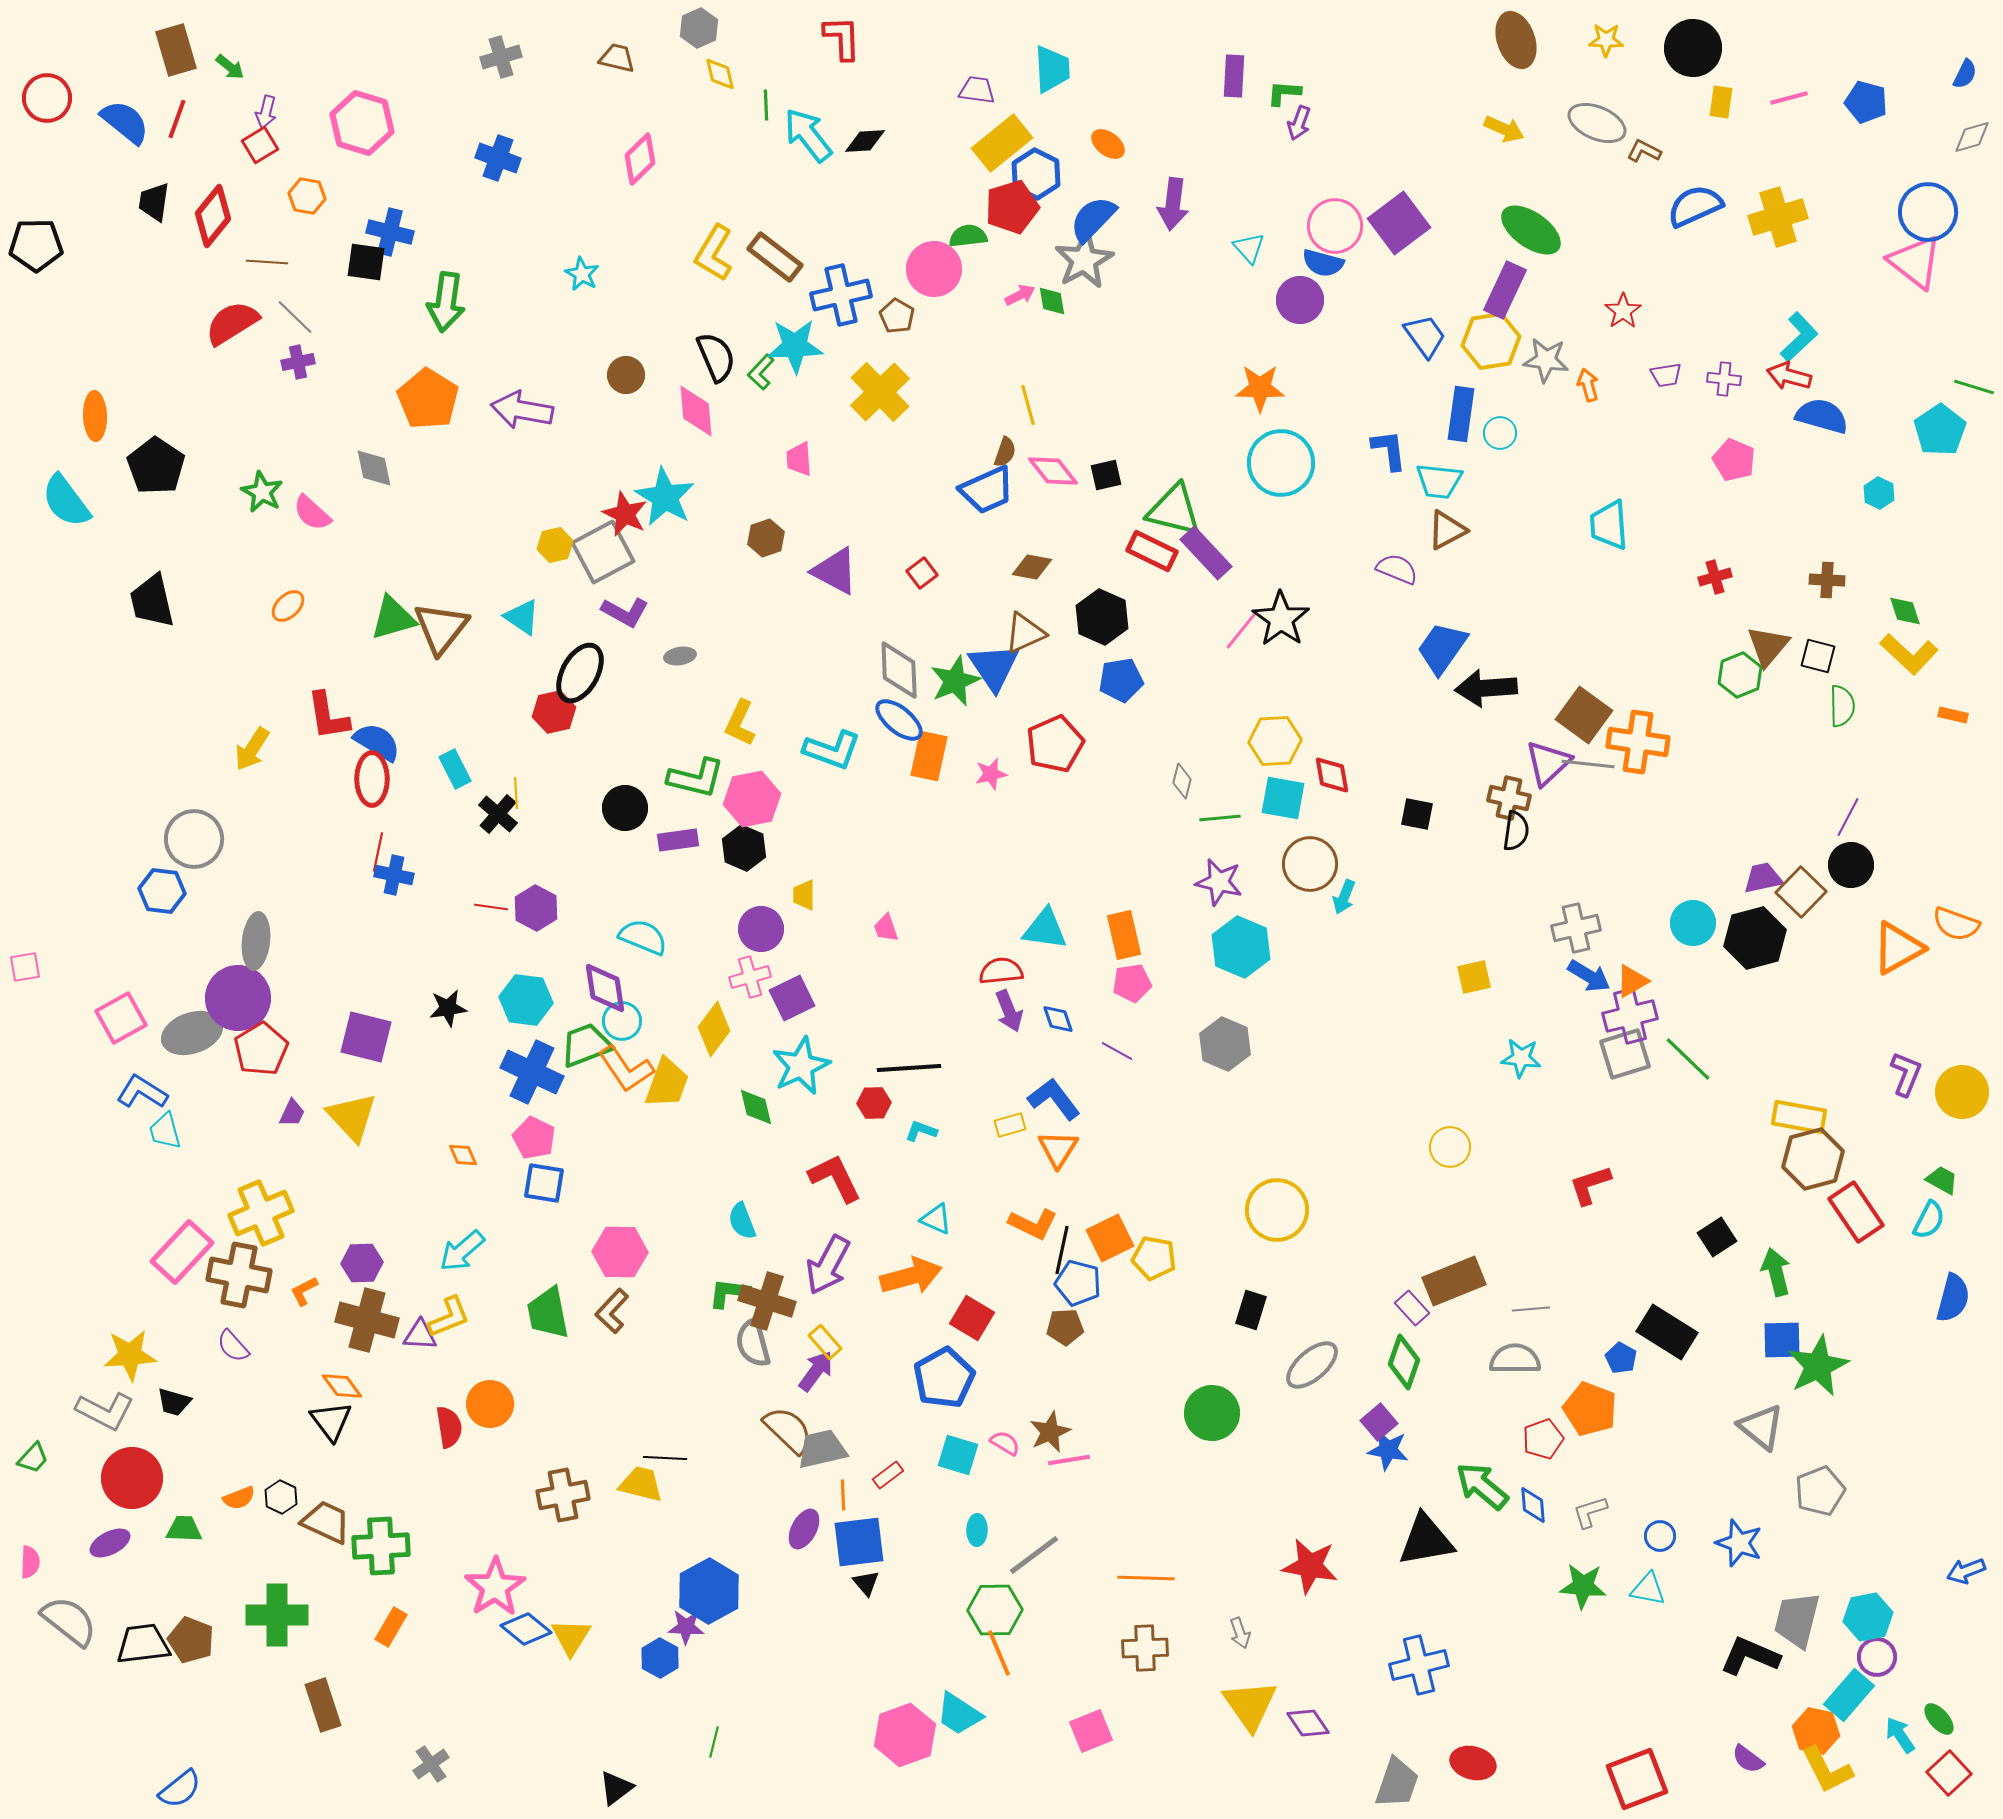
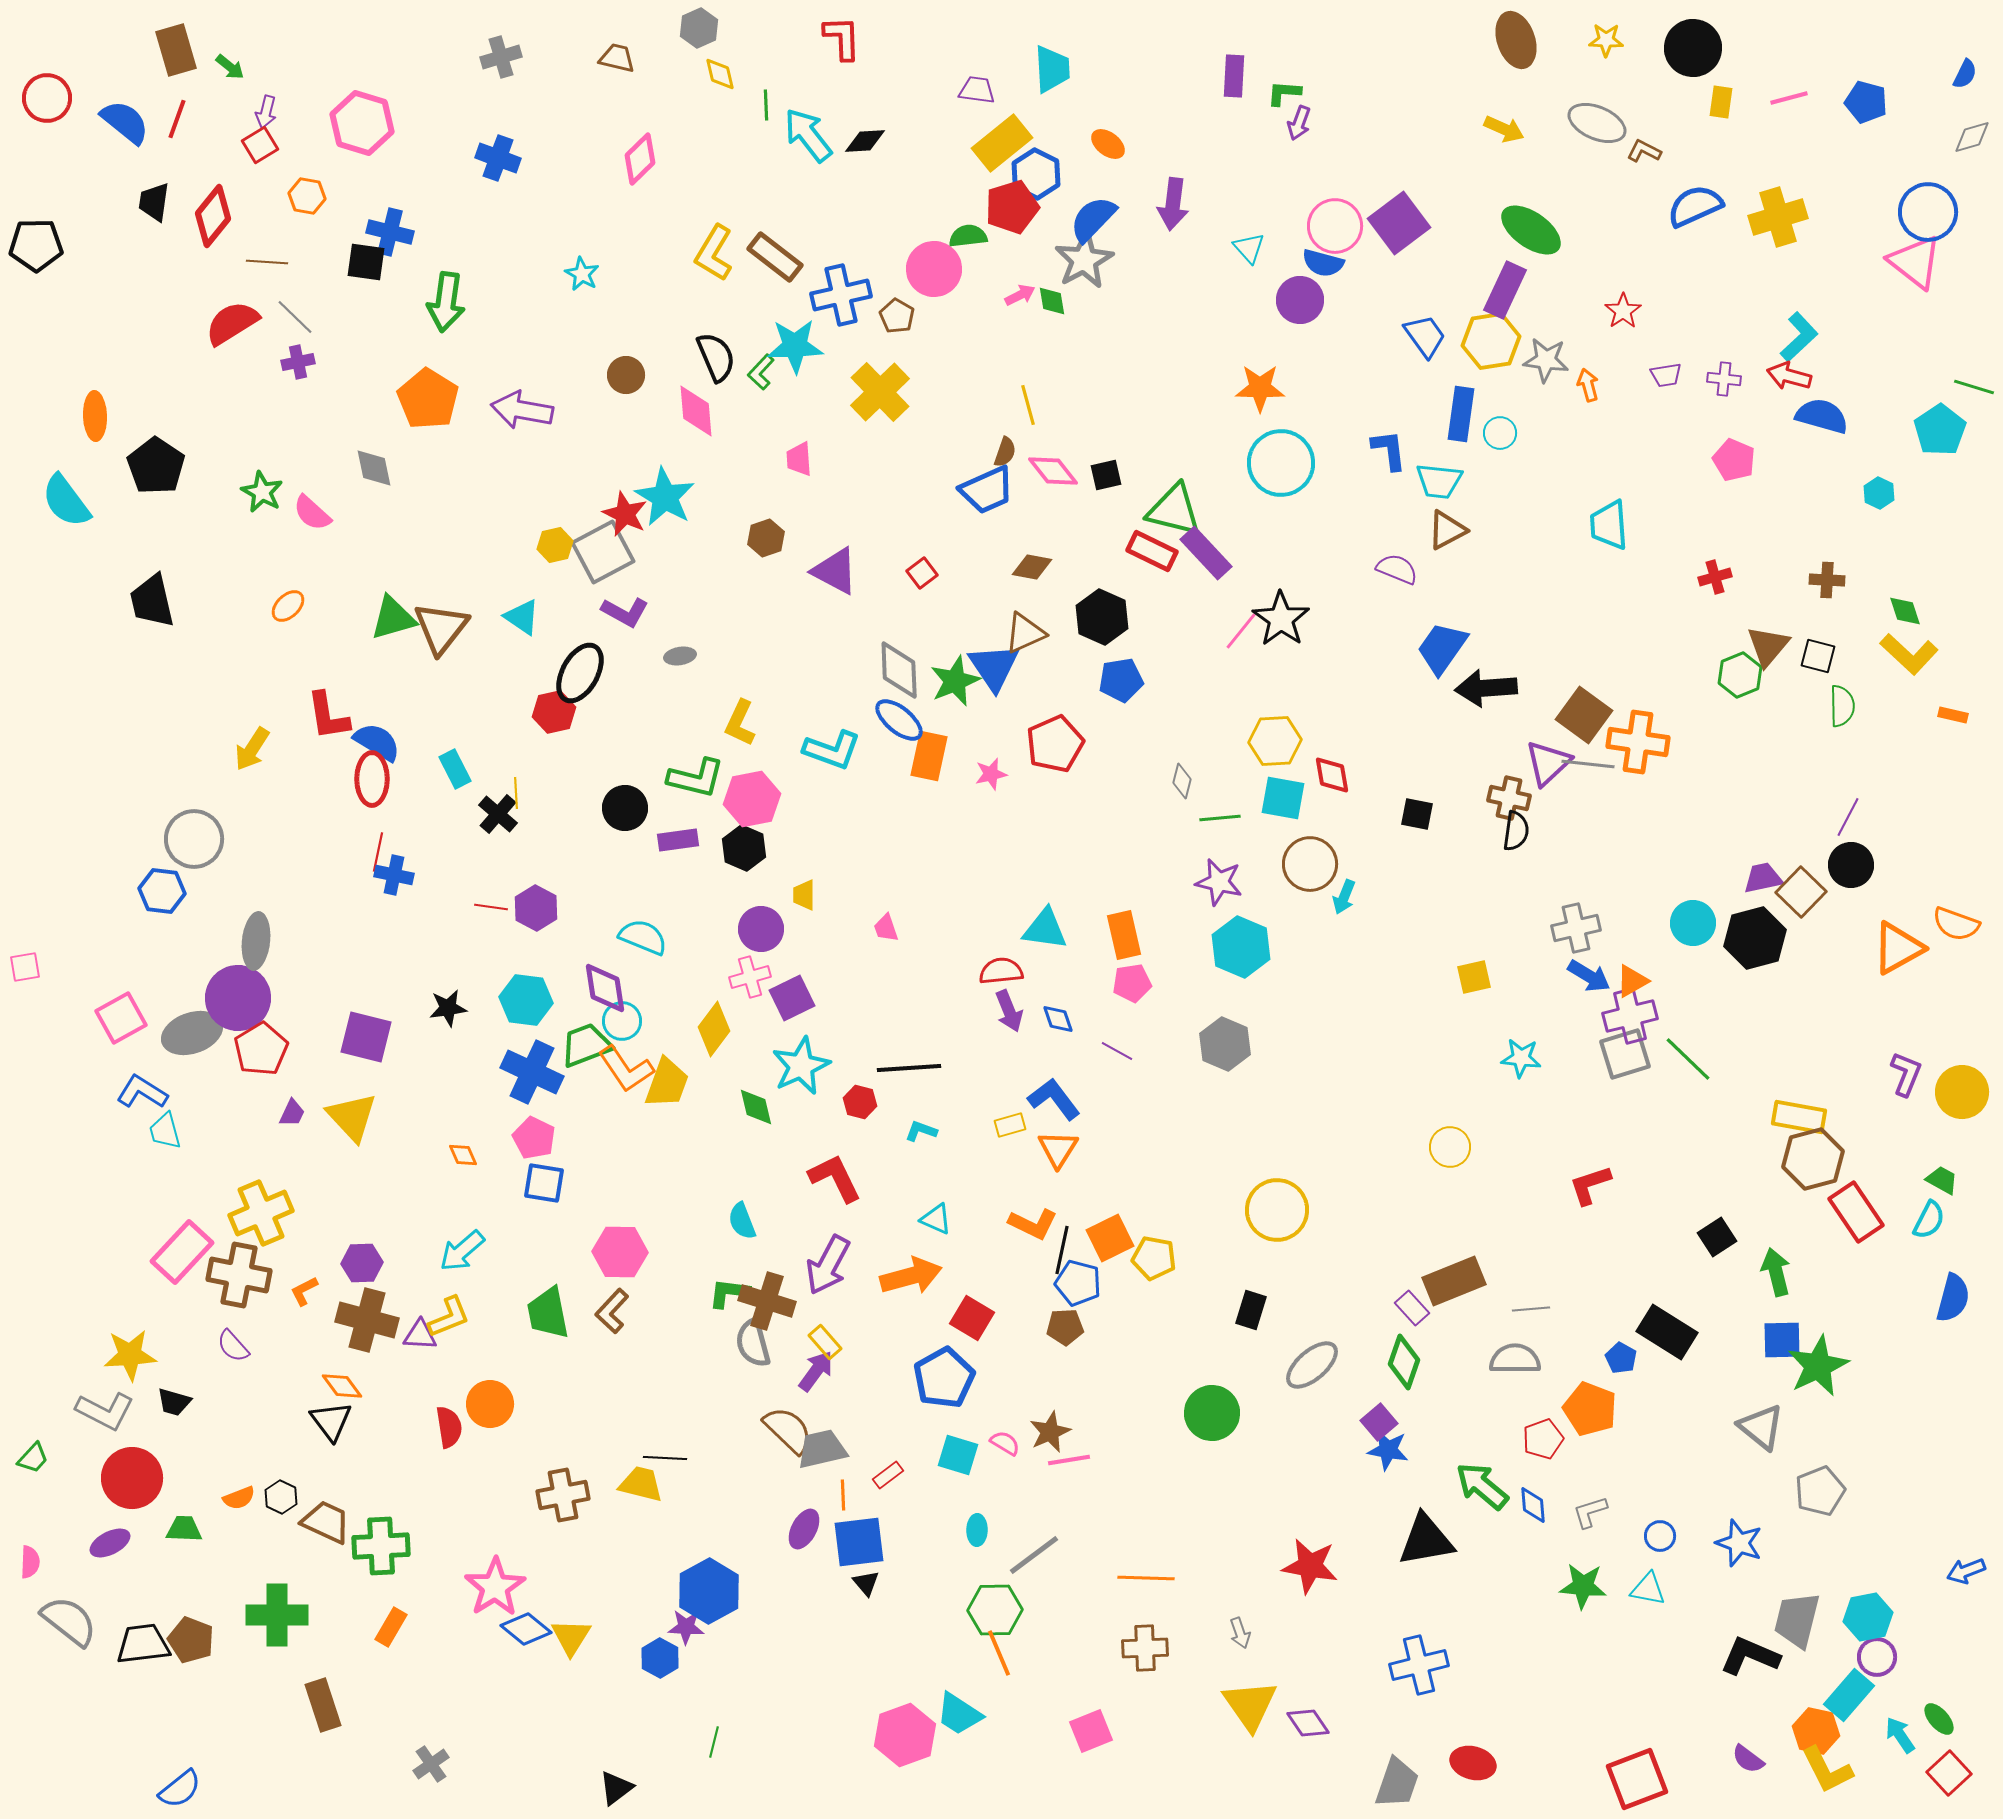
red hexagon at (874, 1103): moved 14 px left, 1 px up; rotated 16 degrees clockwise
